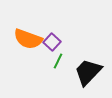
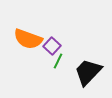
purple square: moved 4 px down
